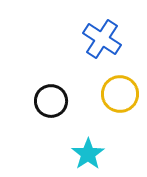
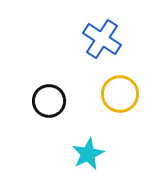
black circle: moved 2 px left
cyan star: rotated 8 degrees clockwise
